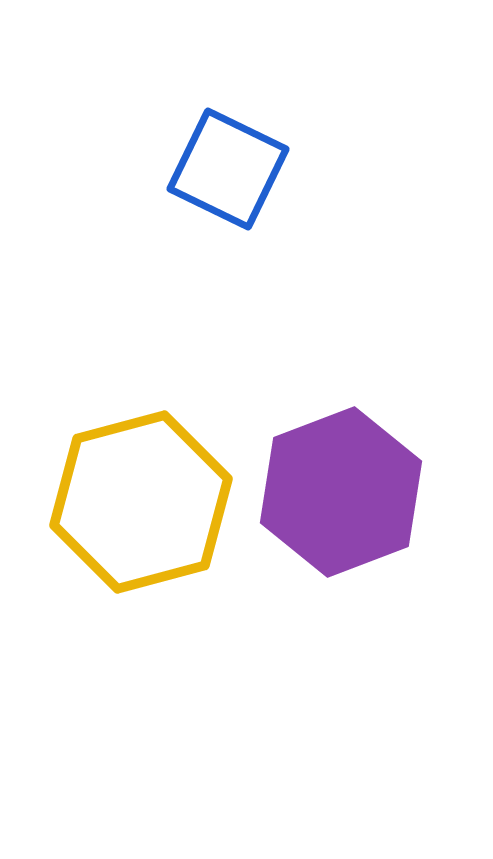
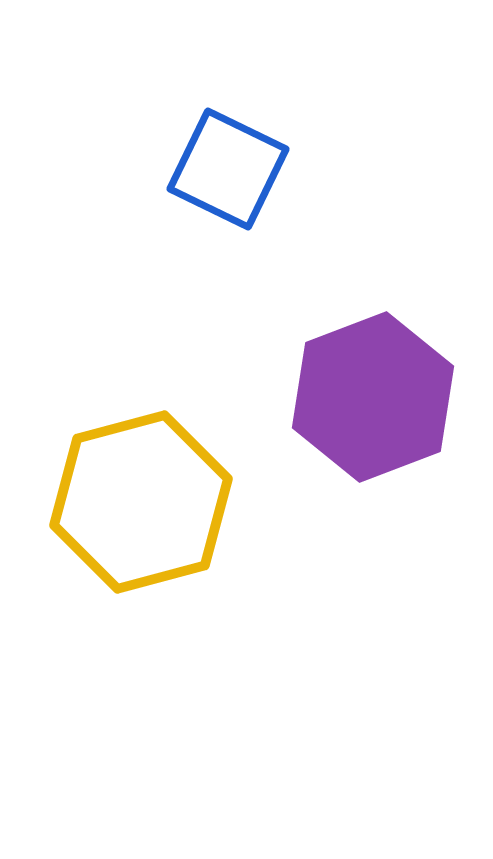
purple hexagon: moved 32 px right, 95 px up
